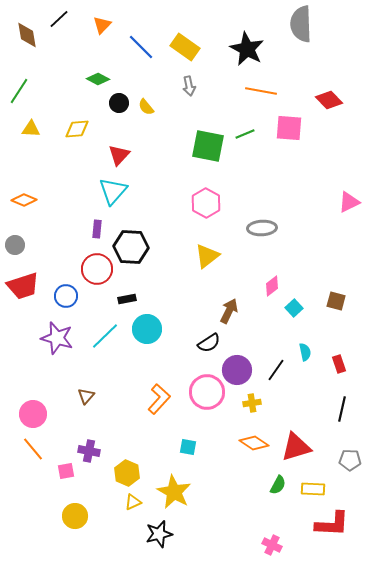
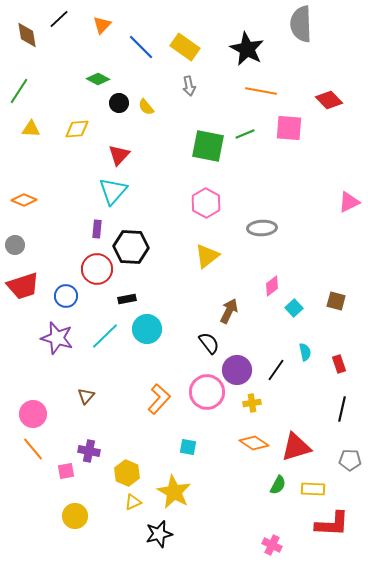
black semicircle at (209, 343): rotated 95 degrees counterclockwise
